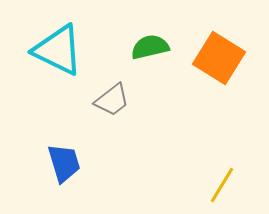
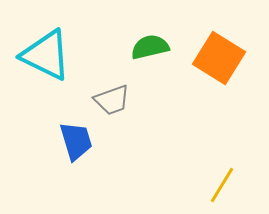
cyan triangle: moved 12 px left, 5 px down
gray trapezoid: rotated 18 degrees clockwise
blue trapezoid: moved 12 px right, 22 px up
